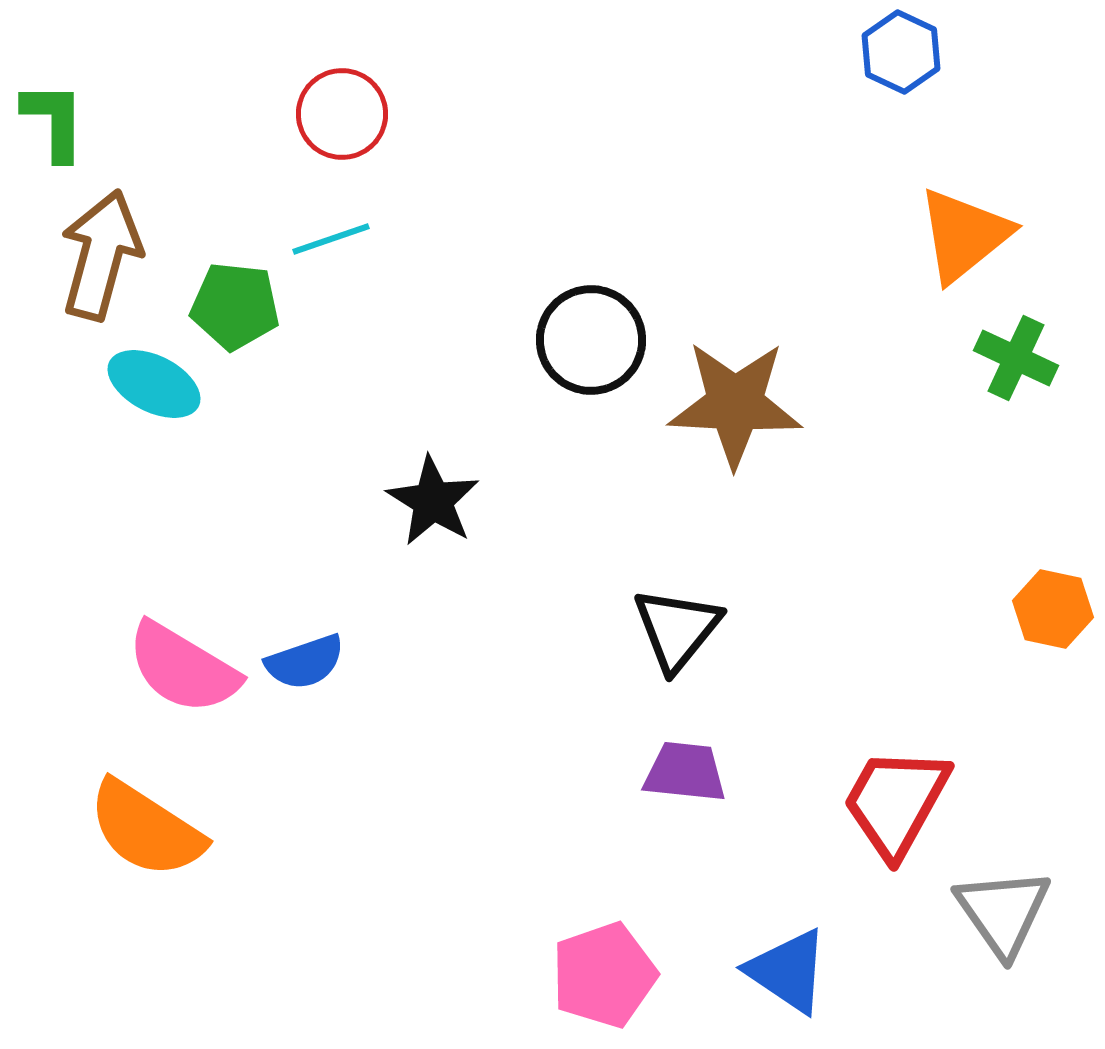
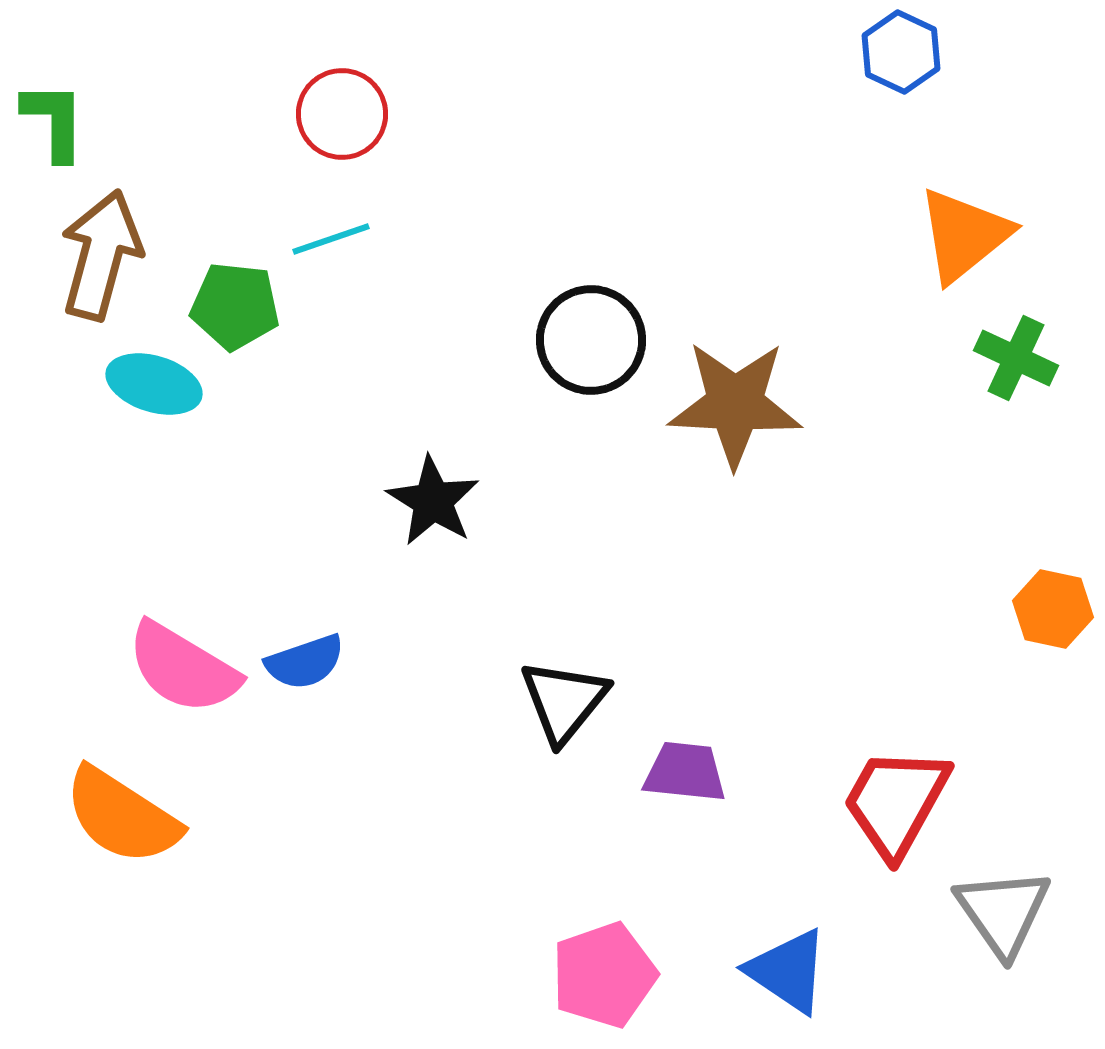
cyan ellipse: rotated 10 degrees counterclockwise
black triangle: moved 113 px left, 72 px down
orange semicircle: moved 24 px left, 13 px up
